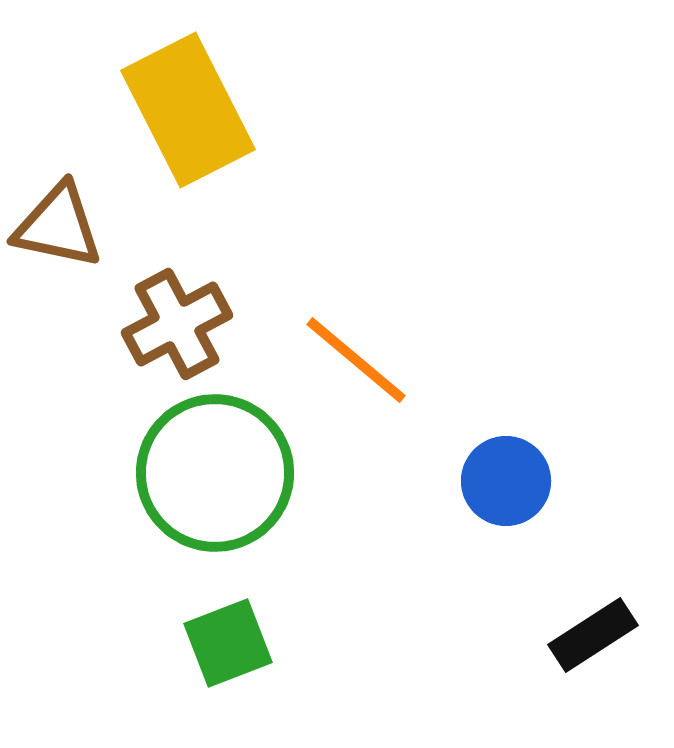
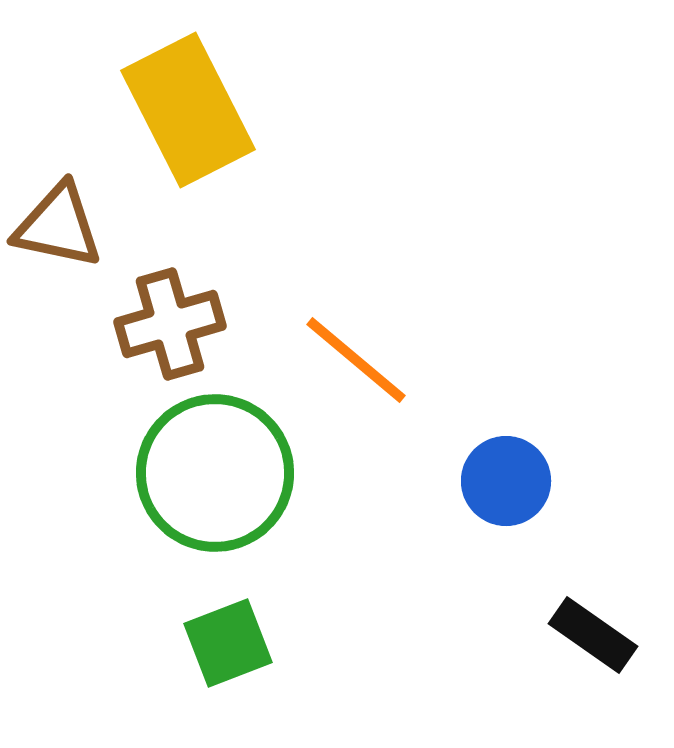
brown cross: moved 7 px left; rotated 12 degrees clockwise
black rectangle: rotated 68 degrees clockwise
